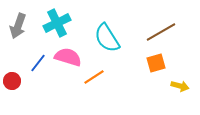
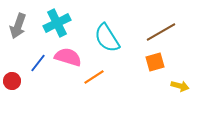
orange square: moved 1 px left, 1 px up
